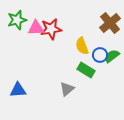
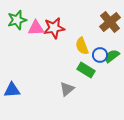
brown cross: moved 1 px up
red star: moved 3 px right, 1 px up
blue triangle: moved 6 px left
